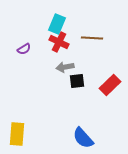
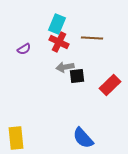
black square: moved 5 px up
yellow rectangle: moved 1 px left, 4 px down; rotated 10 degrees counterclockwise
